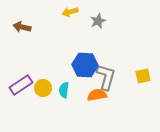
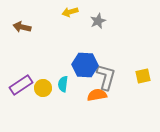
cyan semicircle: moved 1 px left, 6 px up
